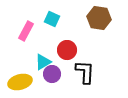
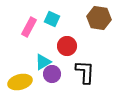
pink rectangle: moved 3 px right, 4 px up
red circle: moved 4 px up
